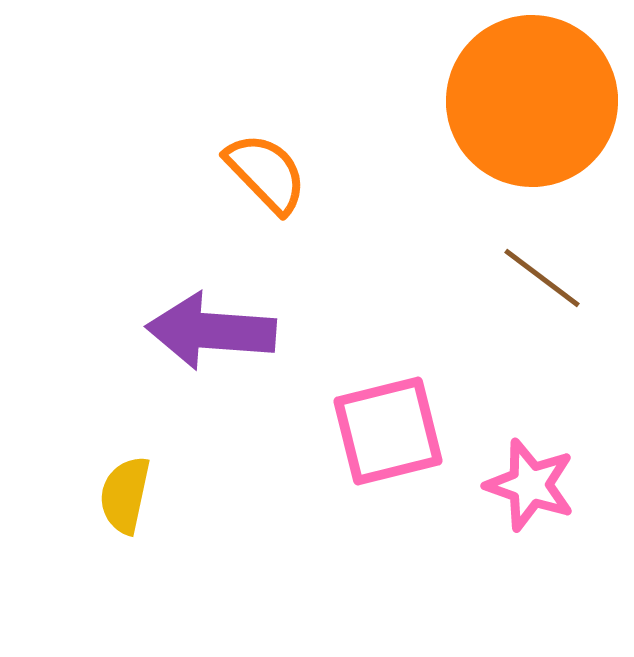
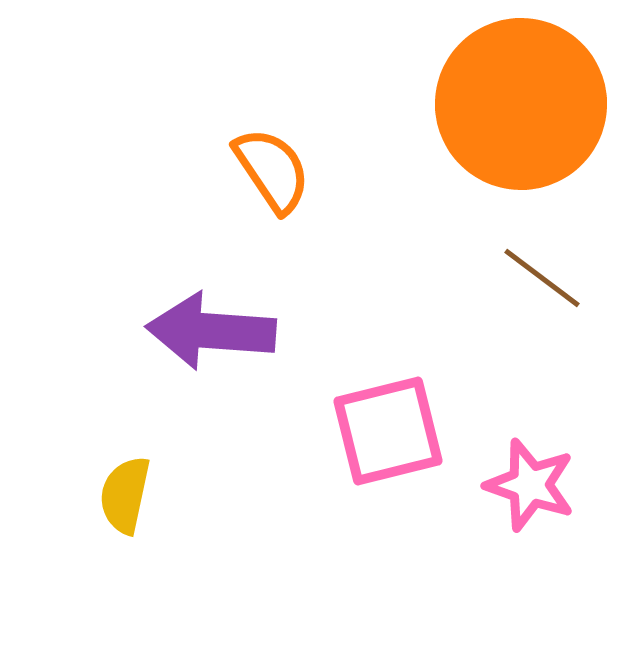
orange circle: moved 11 px left, 3 px down
orange semicircle: moved 6 px right, 3 px up; rotated 10 degrees clockwise
